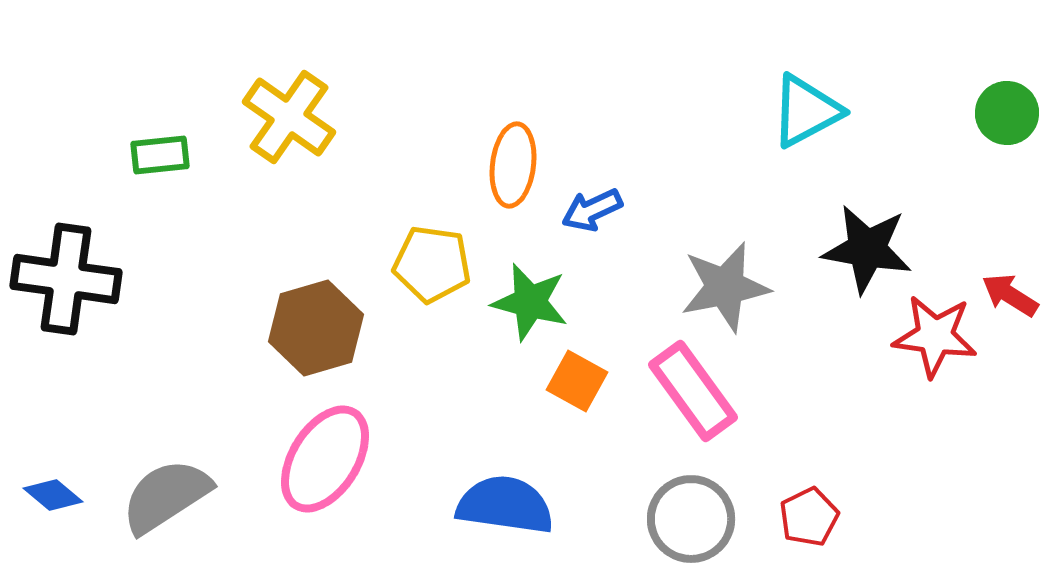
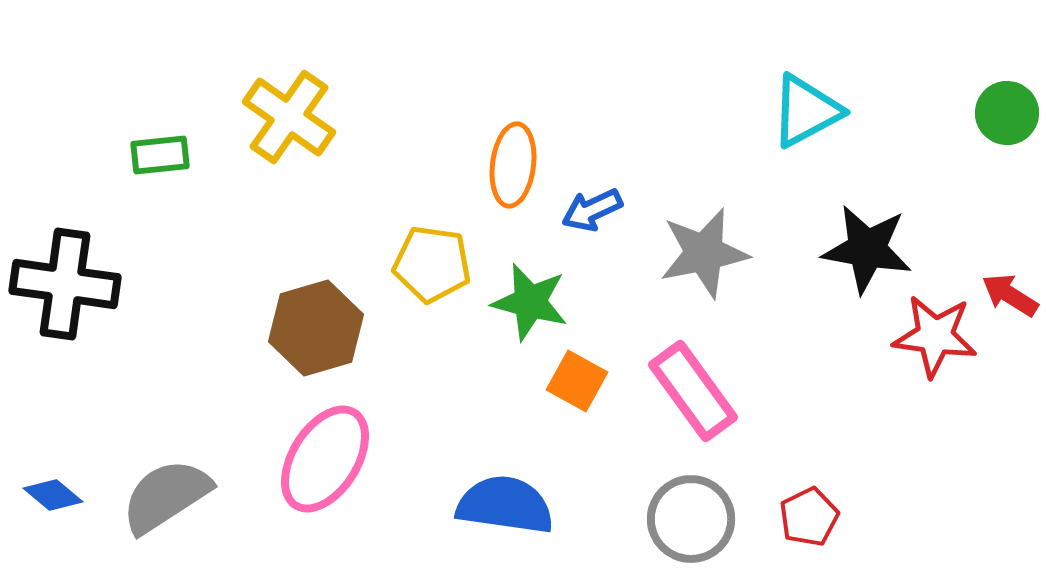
black cross: moved 1 px left, 5 px down
gray star: moved 21 px left, 34 px up
